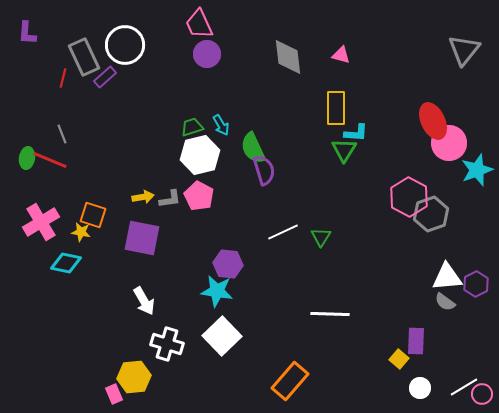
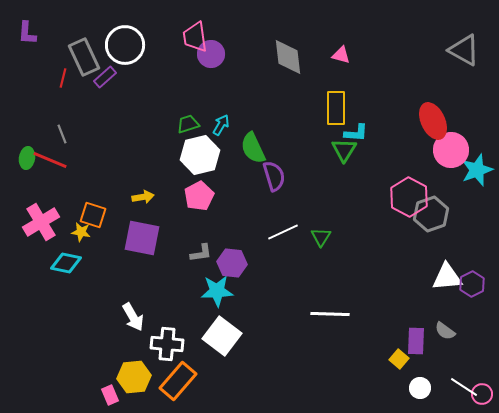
pink trapezoid at (199, 24): moved 4 px left, 13 px down; rotated 16 degrees clockwise
gray triangle at (464, 50): rotated 40 degrees counterclockwise
purple circle at (207, 54): moved 4 px right
cyan arrow at (221, 125): rotated 120 degrees counterclockwise
green trapezoid at (192, 127): moved 4 px left, 3 px up
pink circle at (449, 143): moved 2 px right, 7 px down
purple semicircle at (264, 170): moved 10 px right, 6 px down
pink pentagon at (199, 196): rotated 16 degrees clockwise
gray L-shape at (170, 199): moved 31 px right, 54 px down
purple hexagon at (228, 264): moved 4 px right, 1 px up
purple hexagon at (476, 284): moved 4 px left
cyan star at (217, 291): rotated 12 degrees counterclockwise
white arrow at (144, 301): moved 11 px left, 16 px down
gray semicircle at (445, 302): moved 29 px down
white square at (222, 336): rotated 9 degrees counterclockwise
white cross at (167, 344): rotated 12 degrees counterclockwise
orange rectangle at (290, 381): moved 112 px left
white line at (464, 387): rotated 64 degrees clockwise
pink rectangle at (114, 394): moved 4 px left, 1 px down
